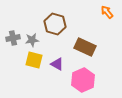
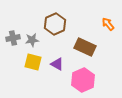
orange arrow: moved 1 px right, 12 px down
brown hexagon: rotated 20 degrees clockwise
yellow square: moved 1 px left, 2 px down
